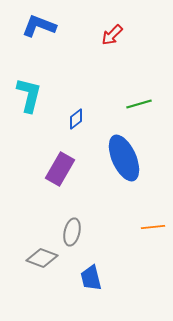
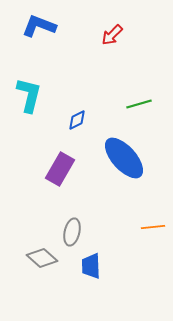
blue diamond: moved 1 px right, 1 px down; rotated 10 degrees clockwise
blue ellipse: rotated 18 degrees counterclockwise
gray diamond: rotated 20 degrees clockwise
blue trapezoid: moved 12 px up; rotated 12 degrees clockwise
